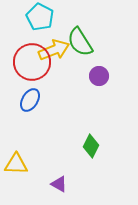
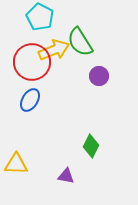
purple triangle: moved 7 px right, 8 px up; rotated 18 degrees counterclockwise
